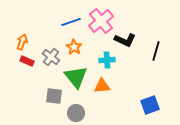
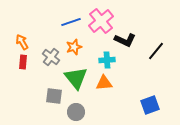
orange arrow: rotated 49 degrees counterclockwise
orange star: rotated 21 degrees clockwise
black line: rotated 24 degrees clockwise
red rectangle: moved 4 px left, 1 px down; rotated 72 degrees clockwise
green triangle: moved 1 px down
orange triangle: moved 2 px right, 3 px up
gray circle: moved 1 px up
